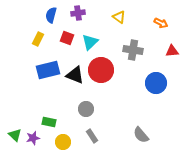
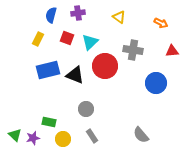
red circle: moved 4 px right, 4 px up
yellow circle: moved 3 px up
